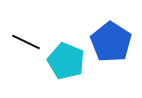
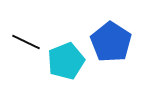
cyan pentagon: rotated 27 degrees clockwise
